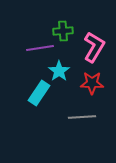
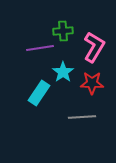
cyan star: moved 4 px right, 1 px down
